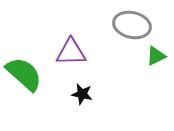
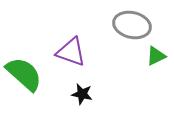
purple triangle: rotated 20 degrees clockwise
